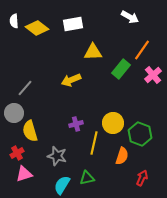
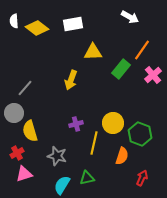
yellow arrow: rotated 48 degrees counterclockwise
